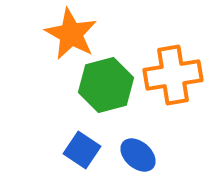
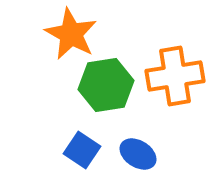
orange cross: moved 2 px right, 1 px down
green hexagon: rotated 6 degrees clockwise
blue ellipse: moved 1 px up; rotated 9 degrees counterclockwise
